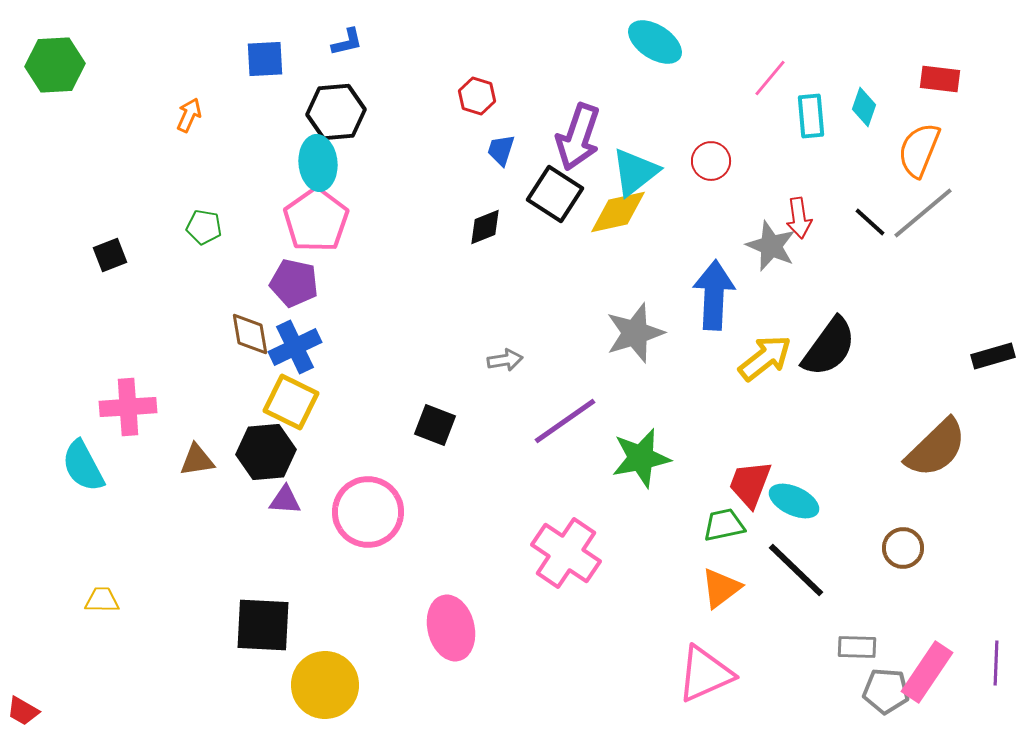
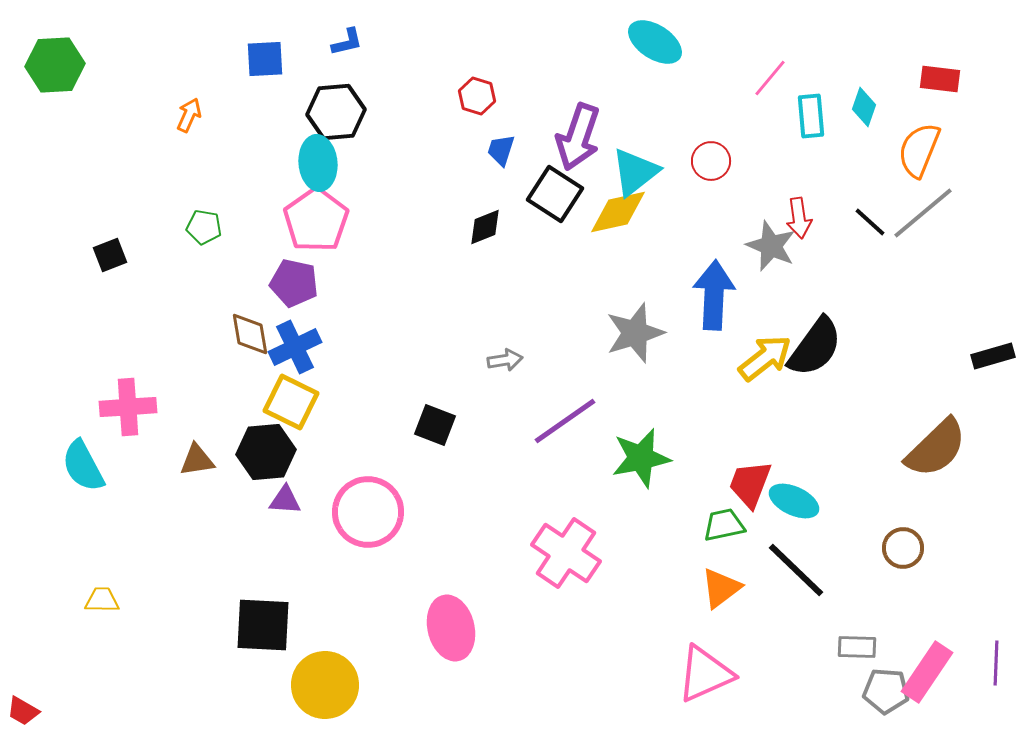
black semicircle at (829, 347): moved 14 px left
